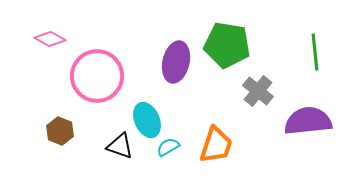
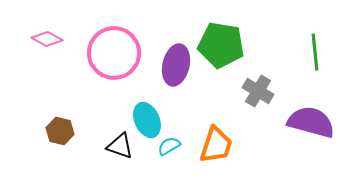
pink diamond: moved 3 px left
green pentagon: moved 6 px left
purple ellipse: moved 3 px down
pink circle: moved 17 px right, 23 px up
gray cross: rotated 8 degrees counterclockwise
purple semicircle: moved 3 px right, 1 px down; rotated 21 degrees clockwise
brown hexagon: rotated 8 degrees counterclockwise
cyan semicircle: moved 1 px right, 1 px up
